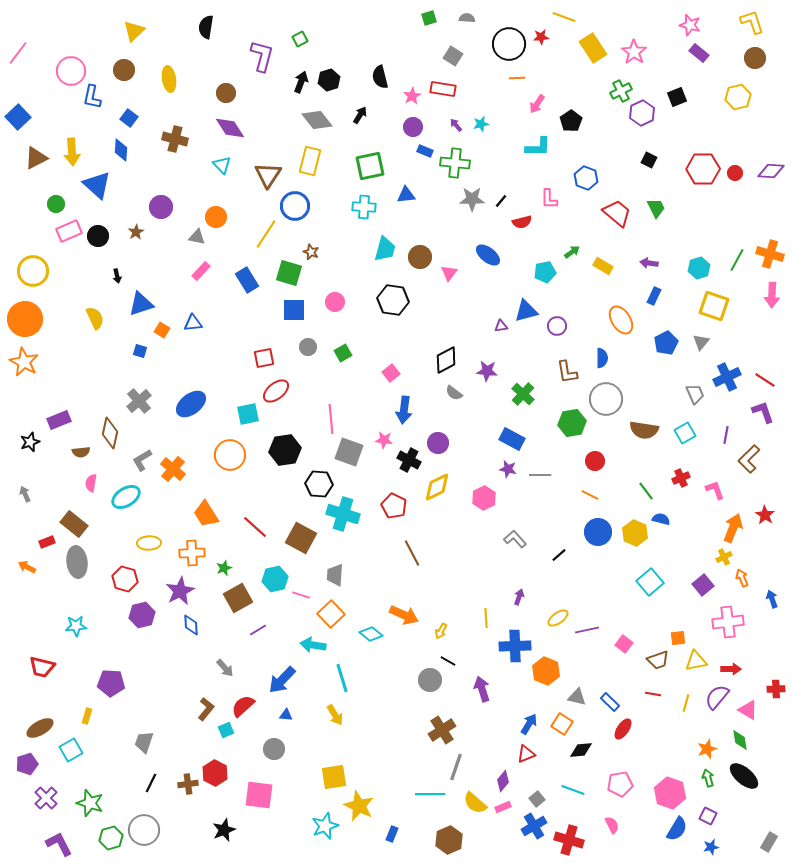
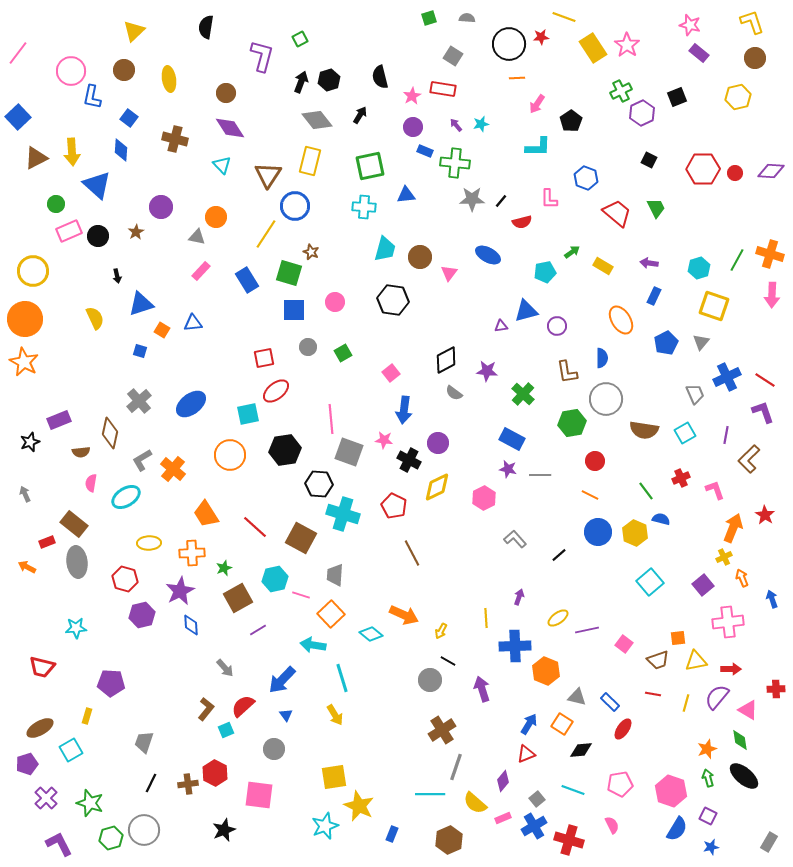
pink star at (634, 52): moved 7 px left, 7 px up
blue ellipse at (488, 255): rotated 10 degrees counterclockwise
cyan star at (76, 626): moved 2 px down
blue triangle at (286, 715): rotated 48 degrees clockwise
pink hexagon at (670, 793): moved 1 px right, 2 px up
pink rectangle at (503, 807): moved 11 px down
